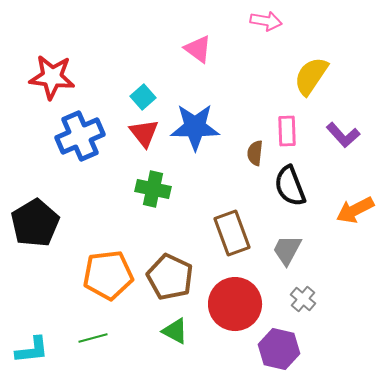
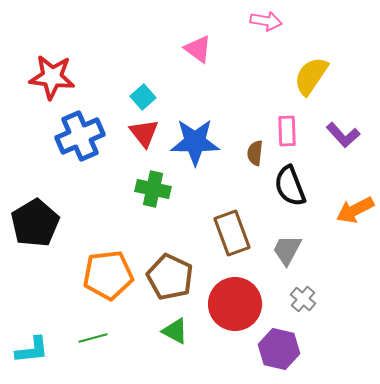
blue star: moved 15 px down
